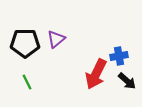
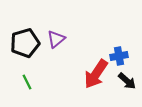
black pentagon: rotated 16 degrees counterclockwise
red arrow: rotated 8 degrees clockwise
